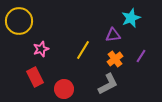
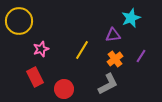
yellow line: moved 1 px left
